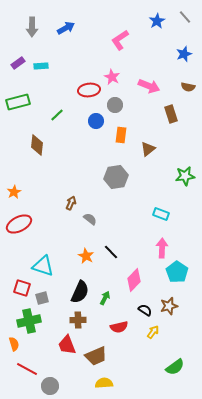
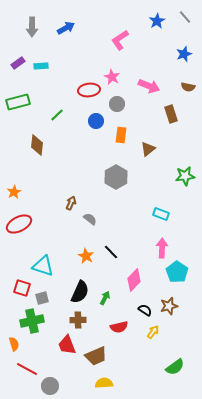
gray circle at (115, 105): moved 2 px right, 1 px up
gray hexagon at (116, 177): rotated 20 degrees counterclockwise
green cross at (29, 321): moved 3 px right
